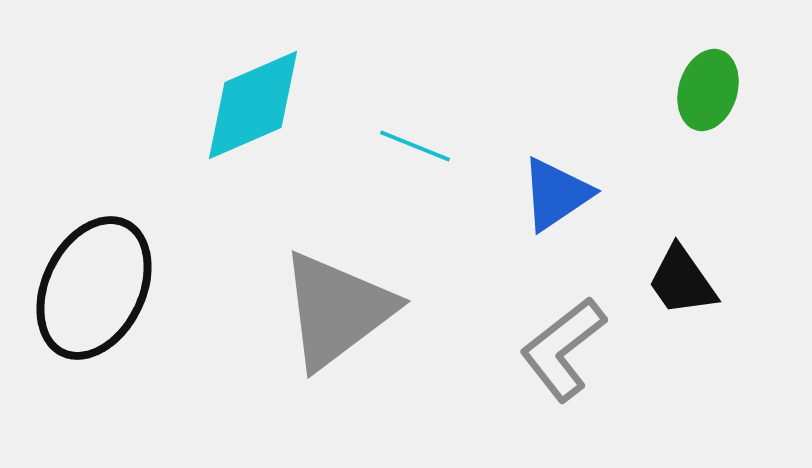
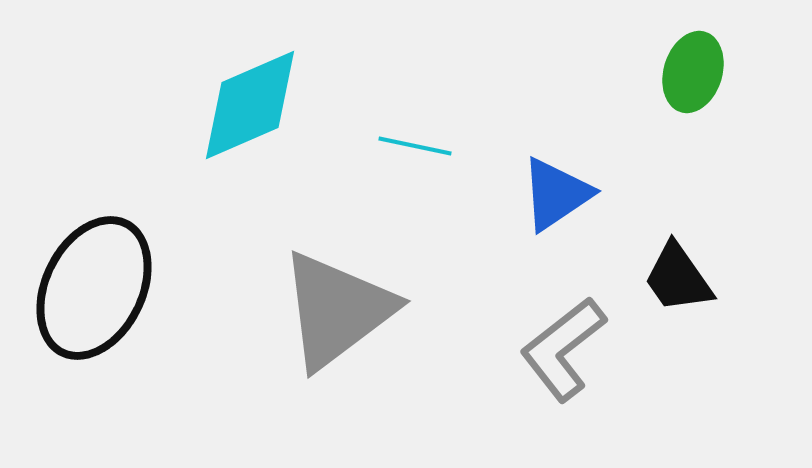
green ellipse: moved 15 px left, 18 px up
cyan diamond: moved 3 px left
cyan line: rotated 10 degrees counterclockwise
black trapezoid: moved 4 px left, 3 px up
